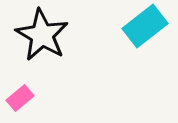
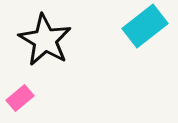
black star: moved 3 px right, 5 px down
